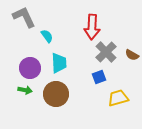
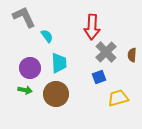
brown semicircle: rotated 64 degrees clockwise
